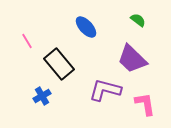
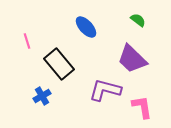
pink line: rotated 14 degrees clockwise
pink L-shape: moved 3 px left, 3 px down
